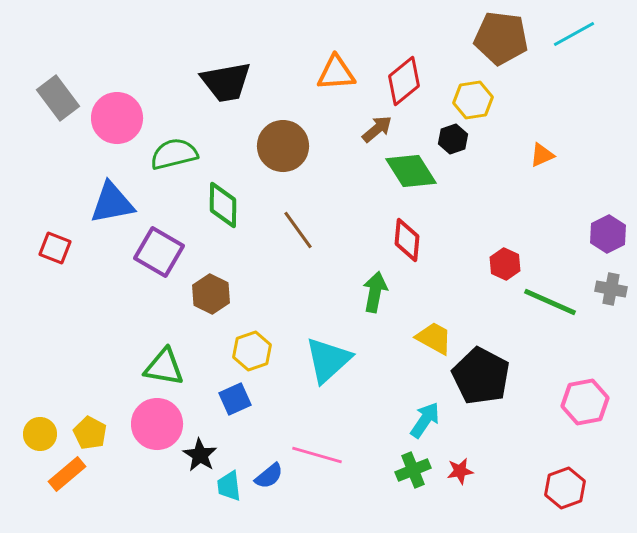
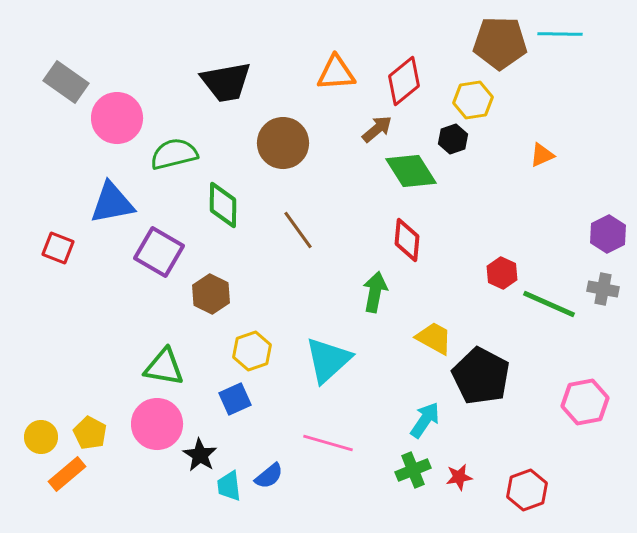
cyan line at (574, 34): moved 14 px left; rotated 30 degrees clockwise
brown pentagon at (501, 38): moved 1 px left, 5 px down; rotated 6 degrees counterclockwise
gray rectangle at (58, 98): moved 8 px right, 16 px up; rotated 18 degrees counterclockwise
brown circle at (283, 146): moved 3 px up
red square at (55, 248): moved 3 px right
red hexagon at (505, 264): moved 3 px left, 9 px down
gray cross at (611, 289): moved 8 px left
green line at (550, 302): moved 1 px left, 2 px down
yellow circle at (40, 434): moved 1 px right, 3 px down
pink line at (317, 455): moved 11 px right, 12 px up
red star at (460, 471): moved 1 px left, 6 px down
red hexagon at (565, 488): moved 38 px left, 2 px down
